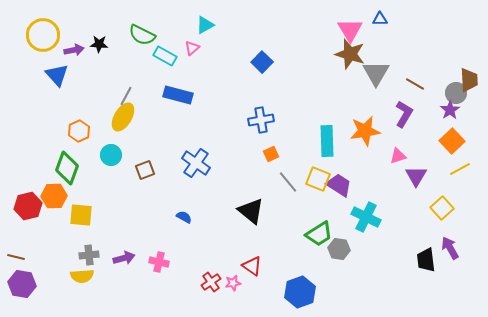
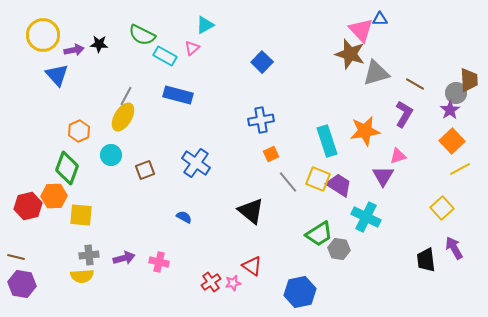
pink triangle at (350, 30): moved 11 px right; rotated 12 degrees counterclockwise
gray triangle at (376, 73): rotated 44 degrees clockwise
cyan rectangle at (327, 141): rotated 16 degrees counterclockwise
purple triangle at (416, 176): moved 33 px left
purple arrow at (450, 248): moved 4 px right
blue hexagon at (300, 292): rotated 8 degrees clockwise
